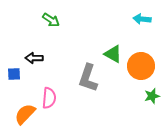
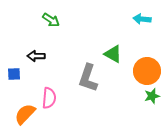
black arrow: moved 2 px right, 2 px up
orange circle: moved 6 px right, 5 px down
